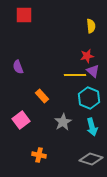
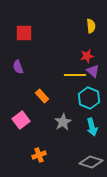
red square: moved 18 px down
orange cross: rotated 32 degrees counterclockwise
gray diamond: moved 3 px down
